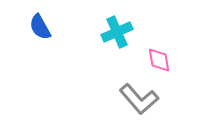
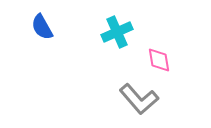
blue semicircle: moved 2 px right
